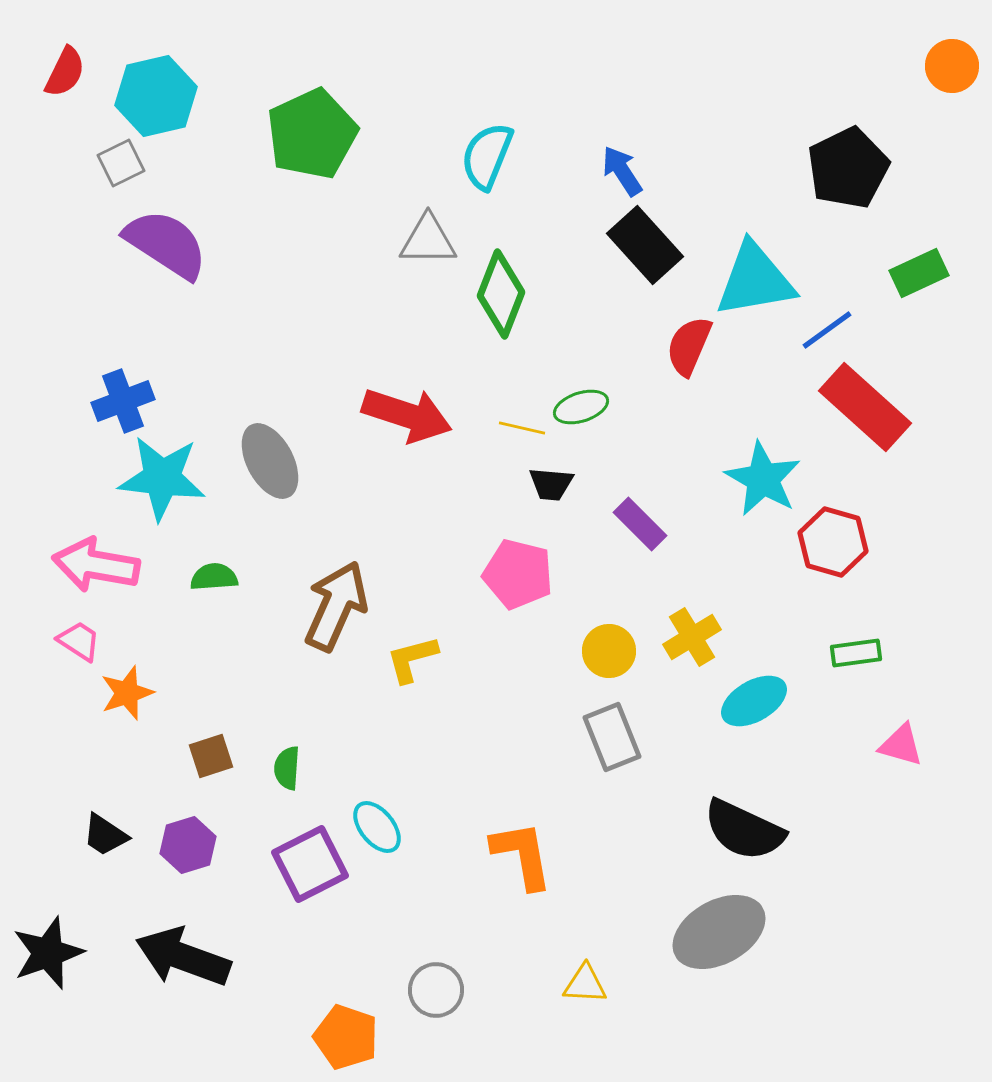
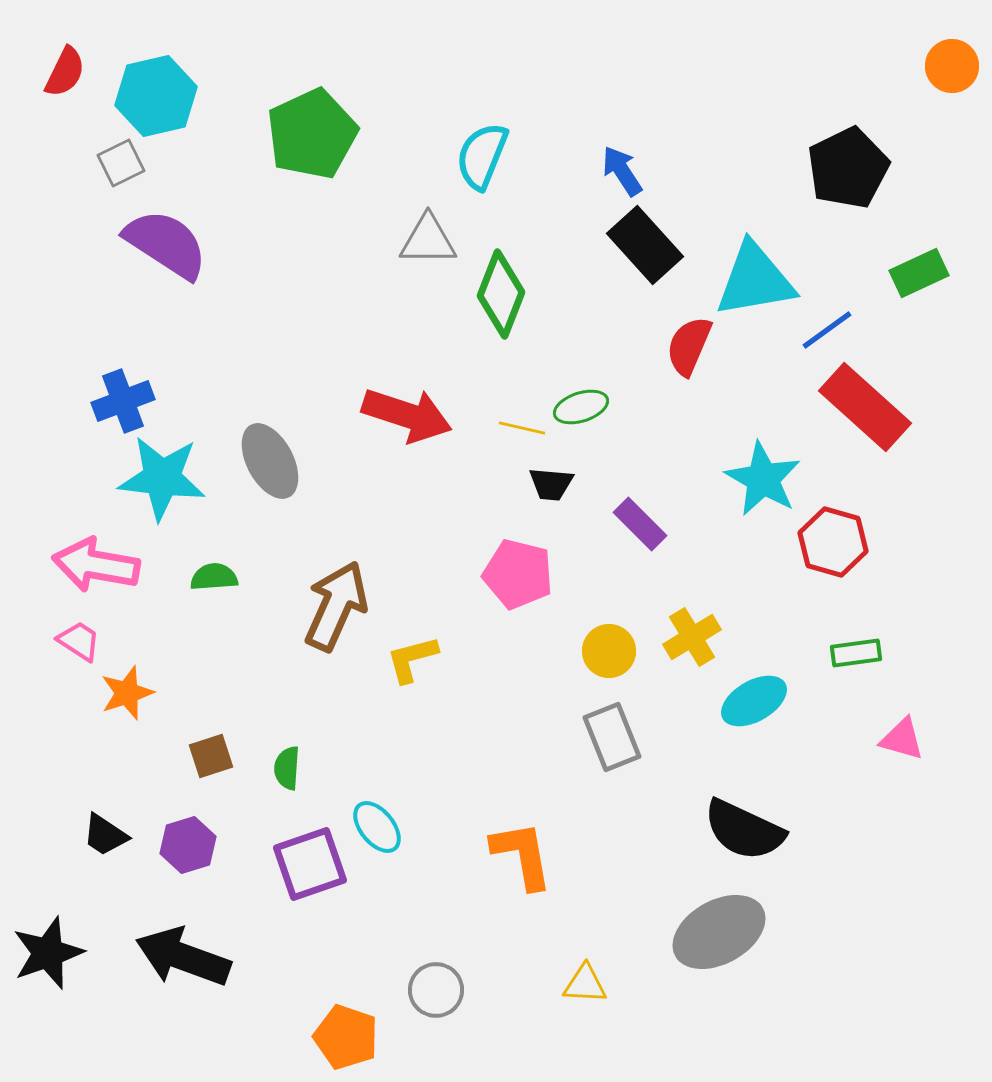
cyan semicircle at (487, 156): moved 5 px left
pink triangle at (901, 745): moved 1 px right, 6 px up
purple square at (310, 864): rotated 8 degrees clockwise
